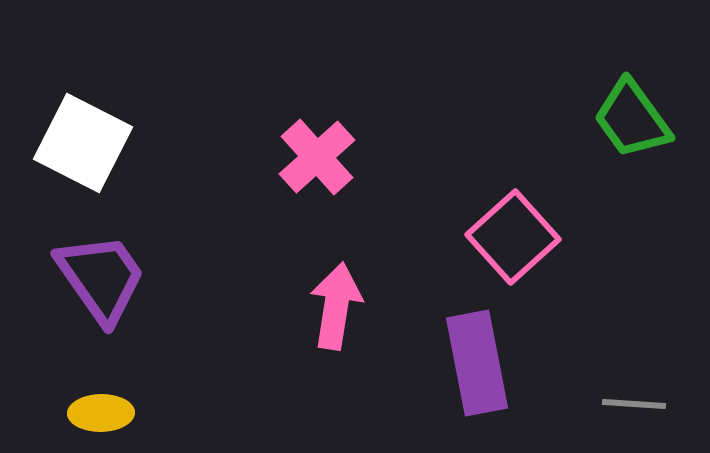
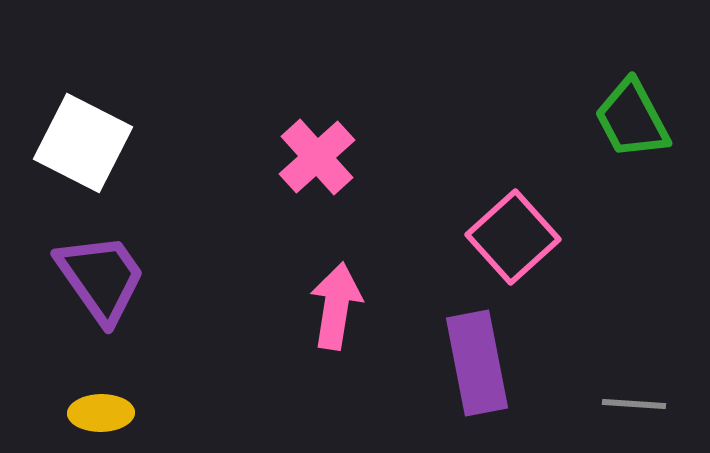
green trapezoid: rotated 8 degrees clockwise
